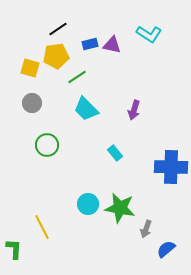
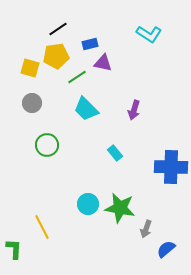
purple triangle: moved 9 px left, 18 px down
